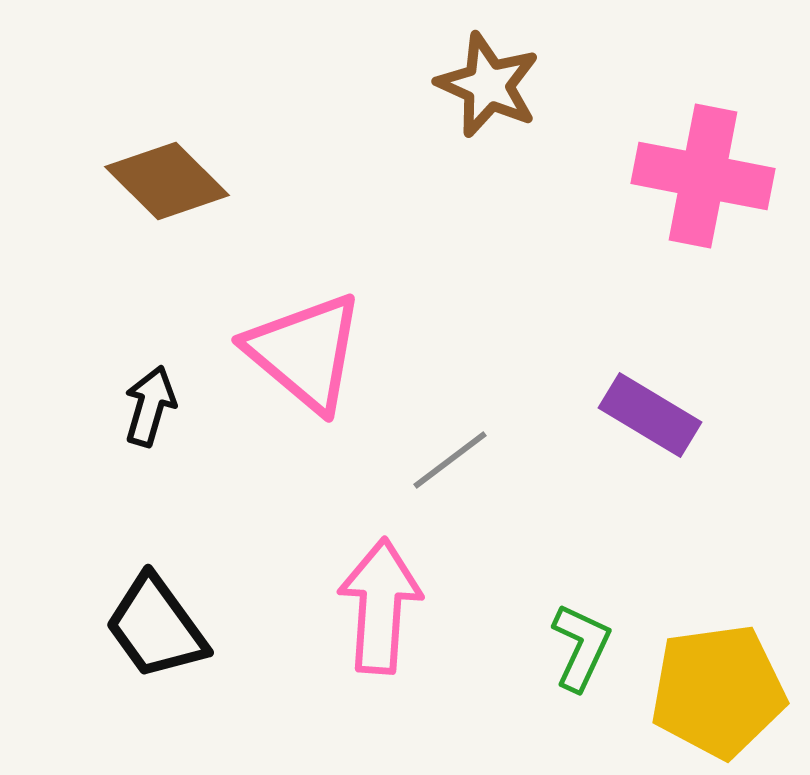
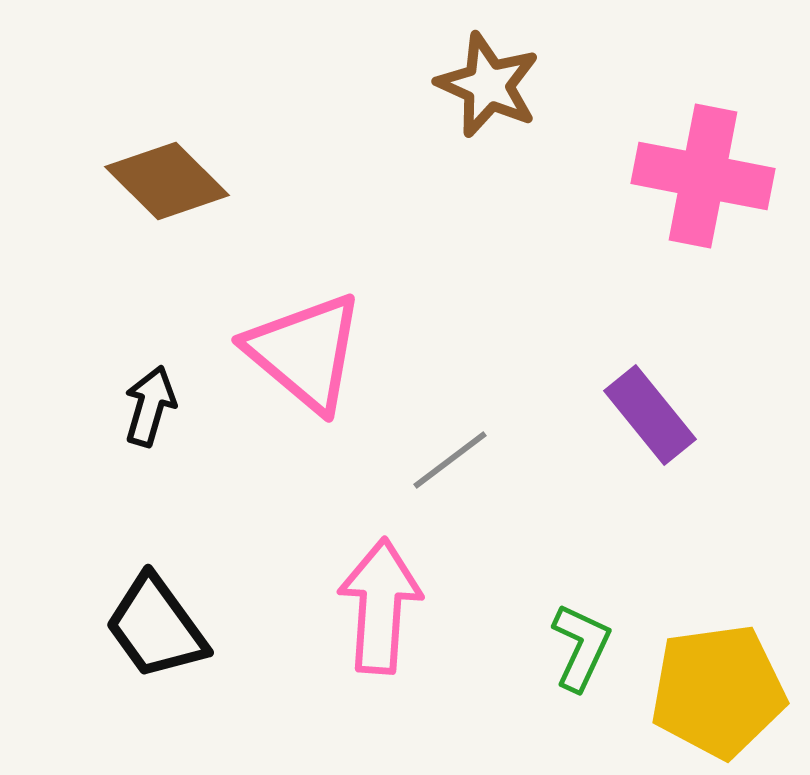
purple rectangle: rotated 20 degrees clockwise
